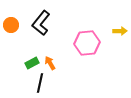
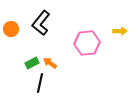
orange circle: moved 4 px down
orange arrow: rotated 24 degrees counterclockwise
